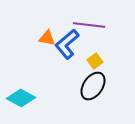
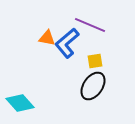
purple line: moved 1 px right; rotated 16 degrees clockwise
blue L-shape: moved 1 px up
yellow square: rotated 28 degrees clockwise
cyan diamond: moved 1 px left, 5 px down; rotated 20 degrees clockwise
